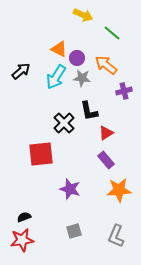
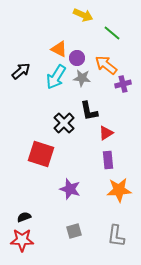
purple cross: moved 1 px left, 7 px up
red square: rotated 24 degrees clockwise
purple rectangle: moved 2 px right; rotated 36 degrees clockwise
gray L-shape: rotated 15 degrees counterclockwise
red star: rotated 10 degrees clockwise
